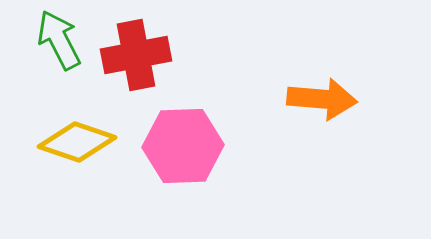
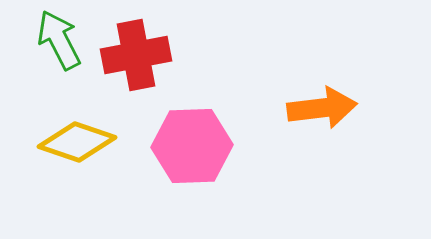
orange arrow: moved 9 px down; rotated 12 degrees counterclockwise
pink hexagon: moved 9 px right
